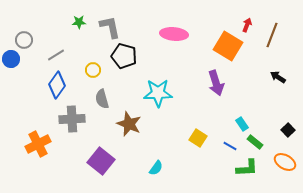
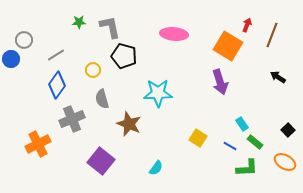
purple arrow: moved 4 px right, 1 px up
gray cross: rotated 20 degrees counterclockwise
